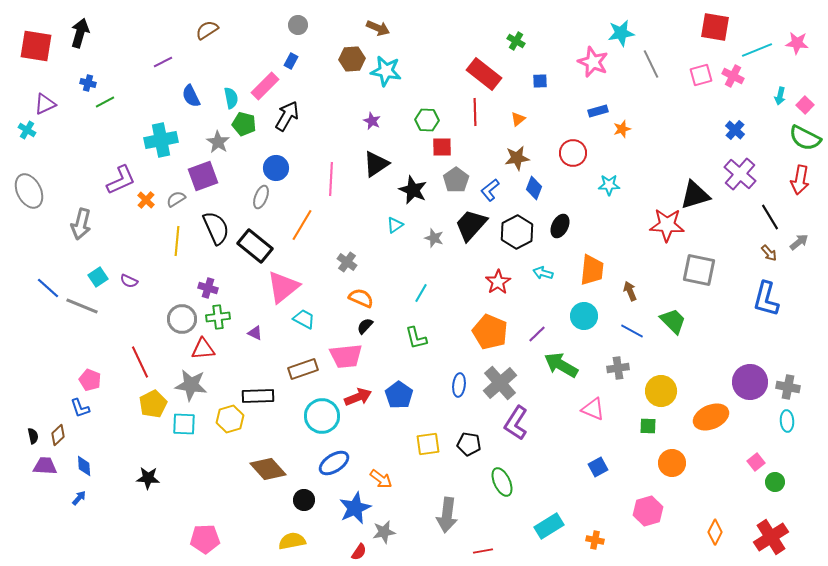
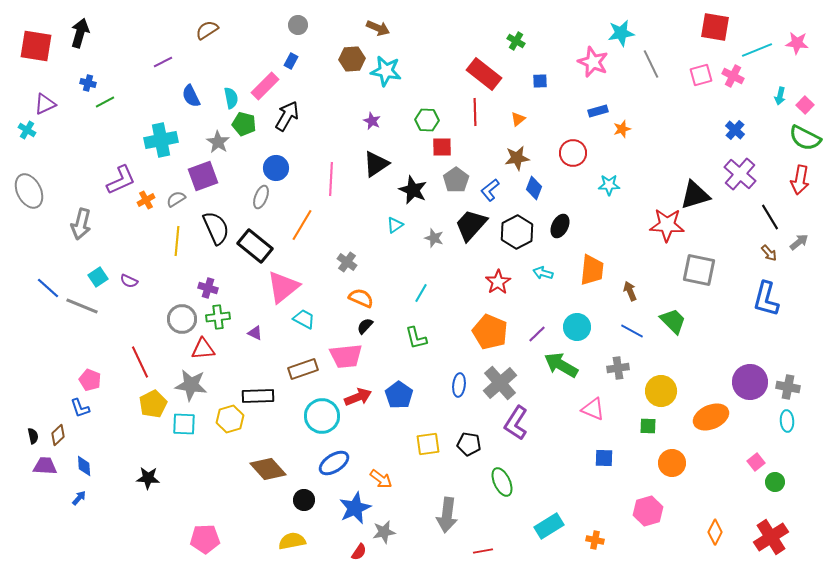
orange cross at (146, 200): rotated 18 degrees clockwise
cyan circle at (584, 316): moved 7 px left, 11 px down
blue square at (598, 467): moved 6 px right, 9 px up; rotated 30 degrees clockwise
